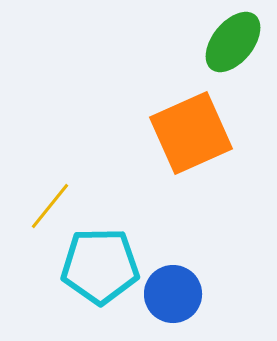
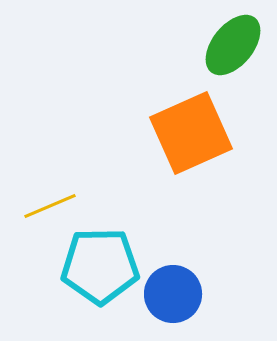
green ellipse: moved 3 px down
yellow line: rotated 28 degrees clockwise
